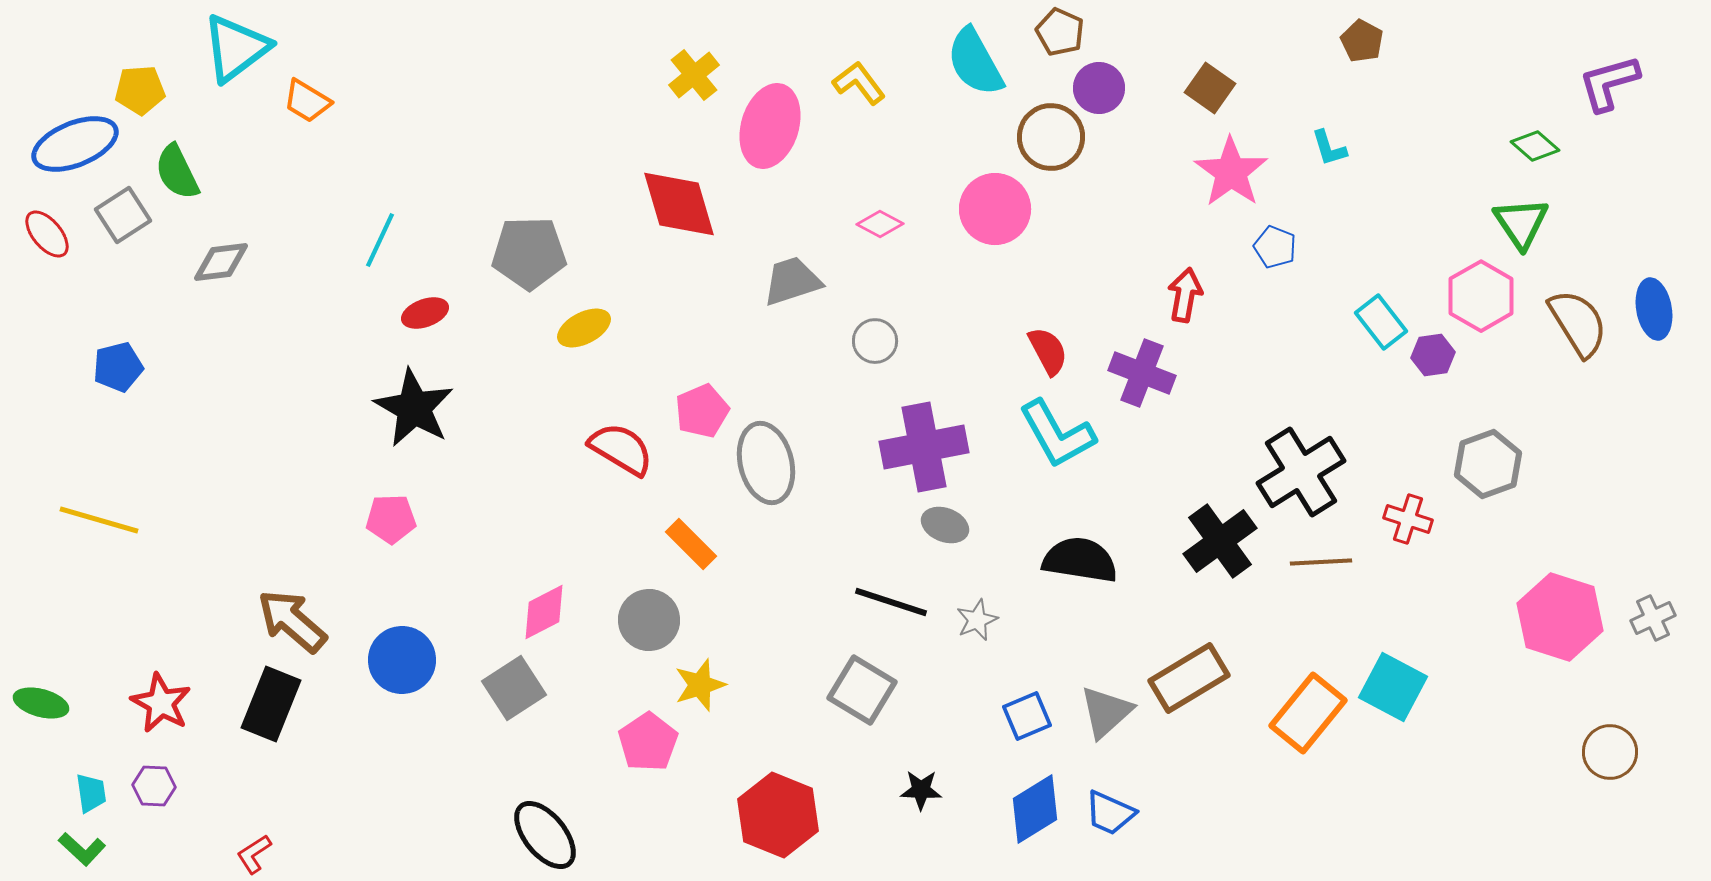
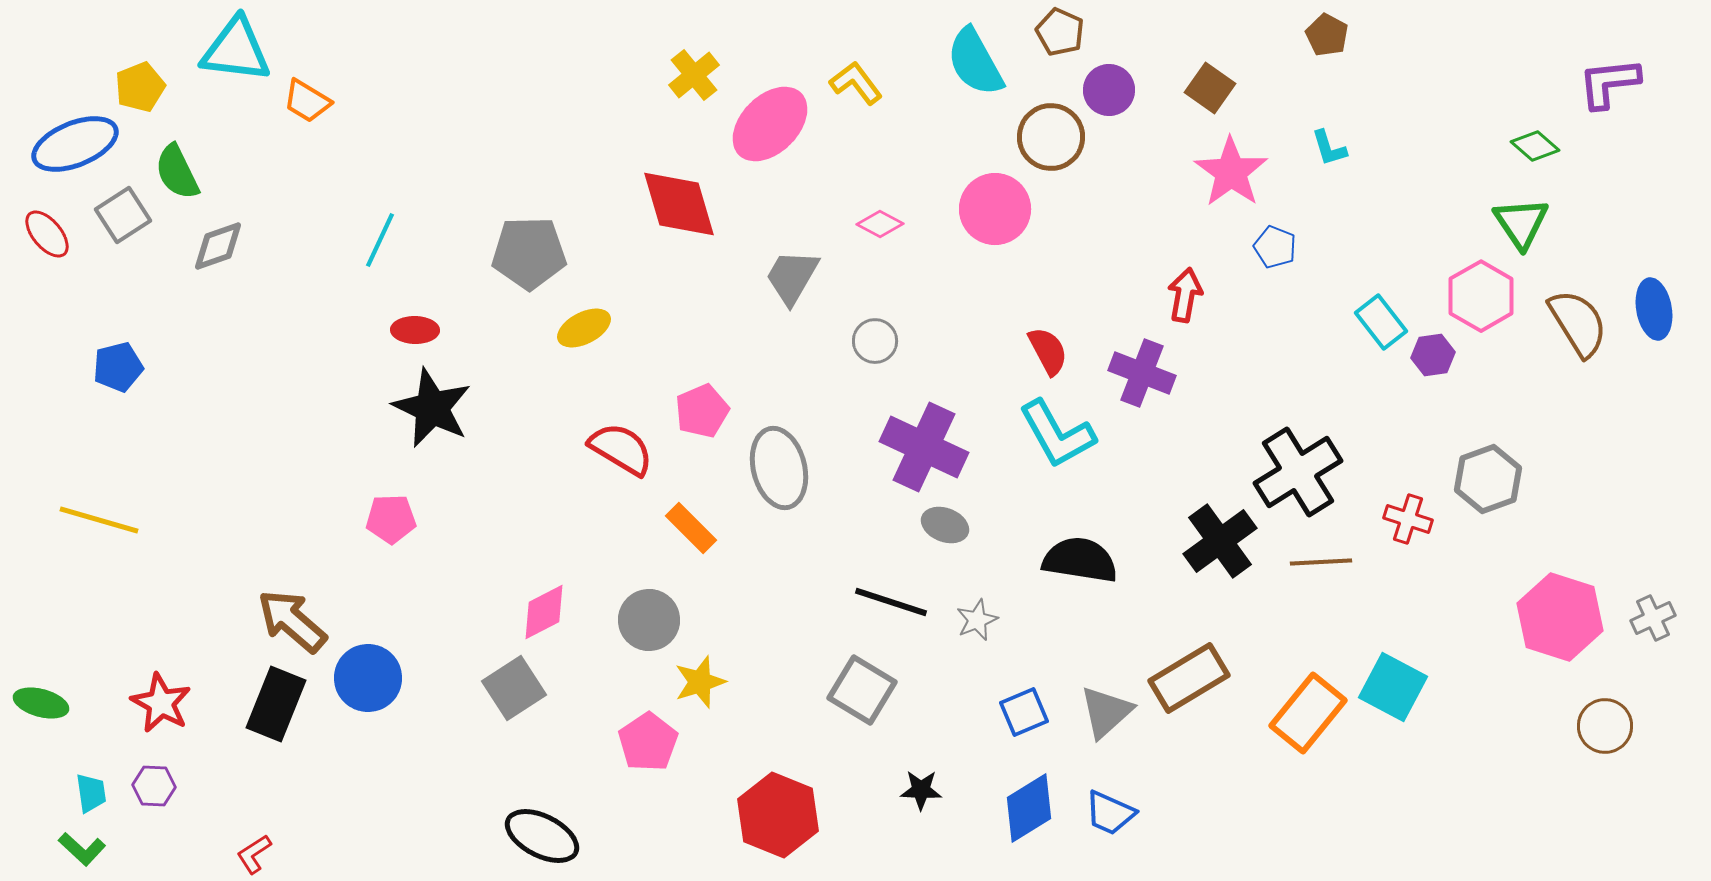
brown pentagon at (1362, 41): moved 35 px left, 6 px up
cyan triangle at (236, 48): moved 2 px down; rotated 44 degrees clockwise
yellow L-shape at (859, 83): moved 3 px left
purple L-shape at (1609, 83): rotated 10 degrees clockwise
purple circle at (1099, 88): moved 10 px right, 2 px down
yellow pentagon at (140, 90): moved 3 px up; rotated 18 degrees counterclockwise
pink ellipse at (770, 126): moved 2 px up; rotated 28 degrees clockwise
gray diamond at (221, 262): moved 3 px left, 16 px up; rotated 12 degrees counterclockwise
gray trapezoid at (792, 281): moved 4 px up; rotated 42 degrees counterclockwise
red ellipse at (425, 313): moved 10 px left, 17 px down; rotated 21 degrees clockwise
black star at (414, 408): moved 18 px right; rotated 4 degrees counterclockwise
purple cross at (924, 447): rotated 36 degrees clockwise
gray ellipse at (766, 463): moved 13 px right, 5 px down
gray hexagon at (1488, 464): moved 15 px down
black cross at (1301, 472): moved 3 px left
orange rectangle at (691, 544): moved 16 px up
blue circle at (402, 660): moved 34 px left, 18 px down
yellow star at (700, 685): moved 3 px up
black rectangle at (271, 704): moved 5 px right
blue square at (1027, 716): moved 3 px left, 4 px up
brown circle at (1610, 752): moved 5 px left, 26 px up
blue diamond at (1035, 809): moved 6 px left, 1 px up
black ellipse at (545, 835): moved 3 px left, 1 px down; rotated 24 degrees counterclockwise
